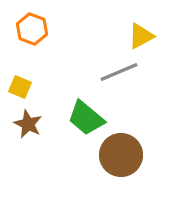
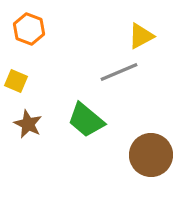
orange hexagon: moved 3 px left
yellow square: moved 4 px left, 6 px up
green trapezoid: moved 2 px down
brown circle: moved 30 px right
